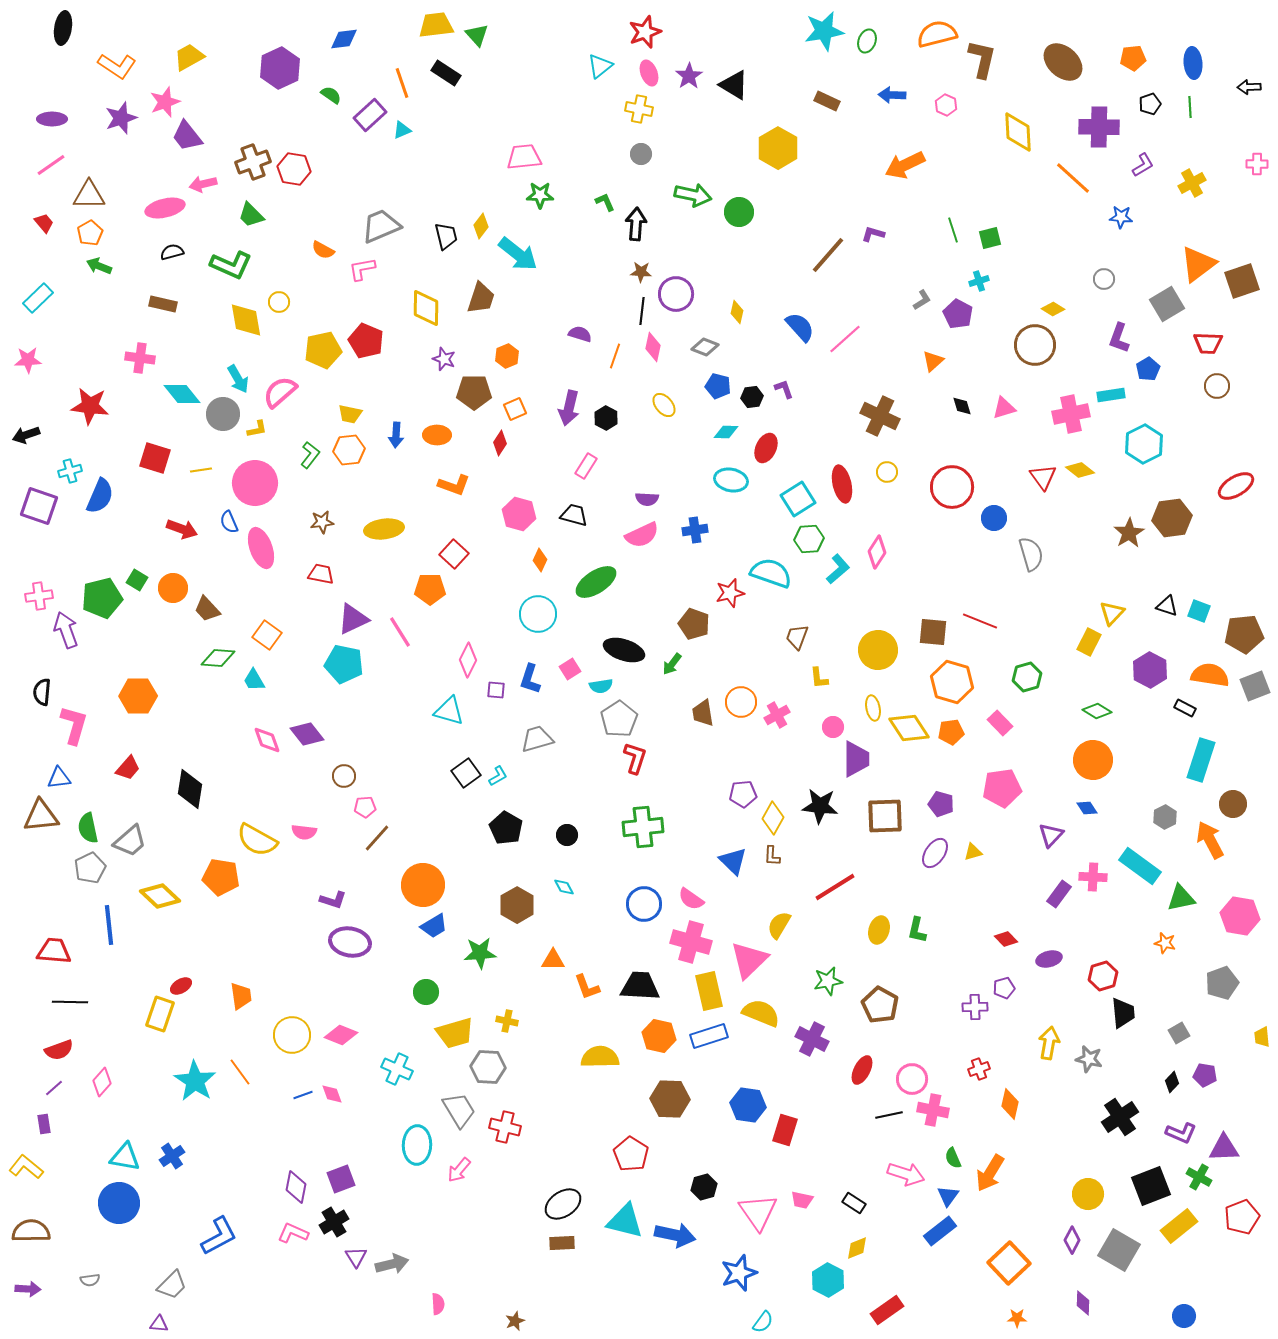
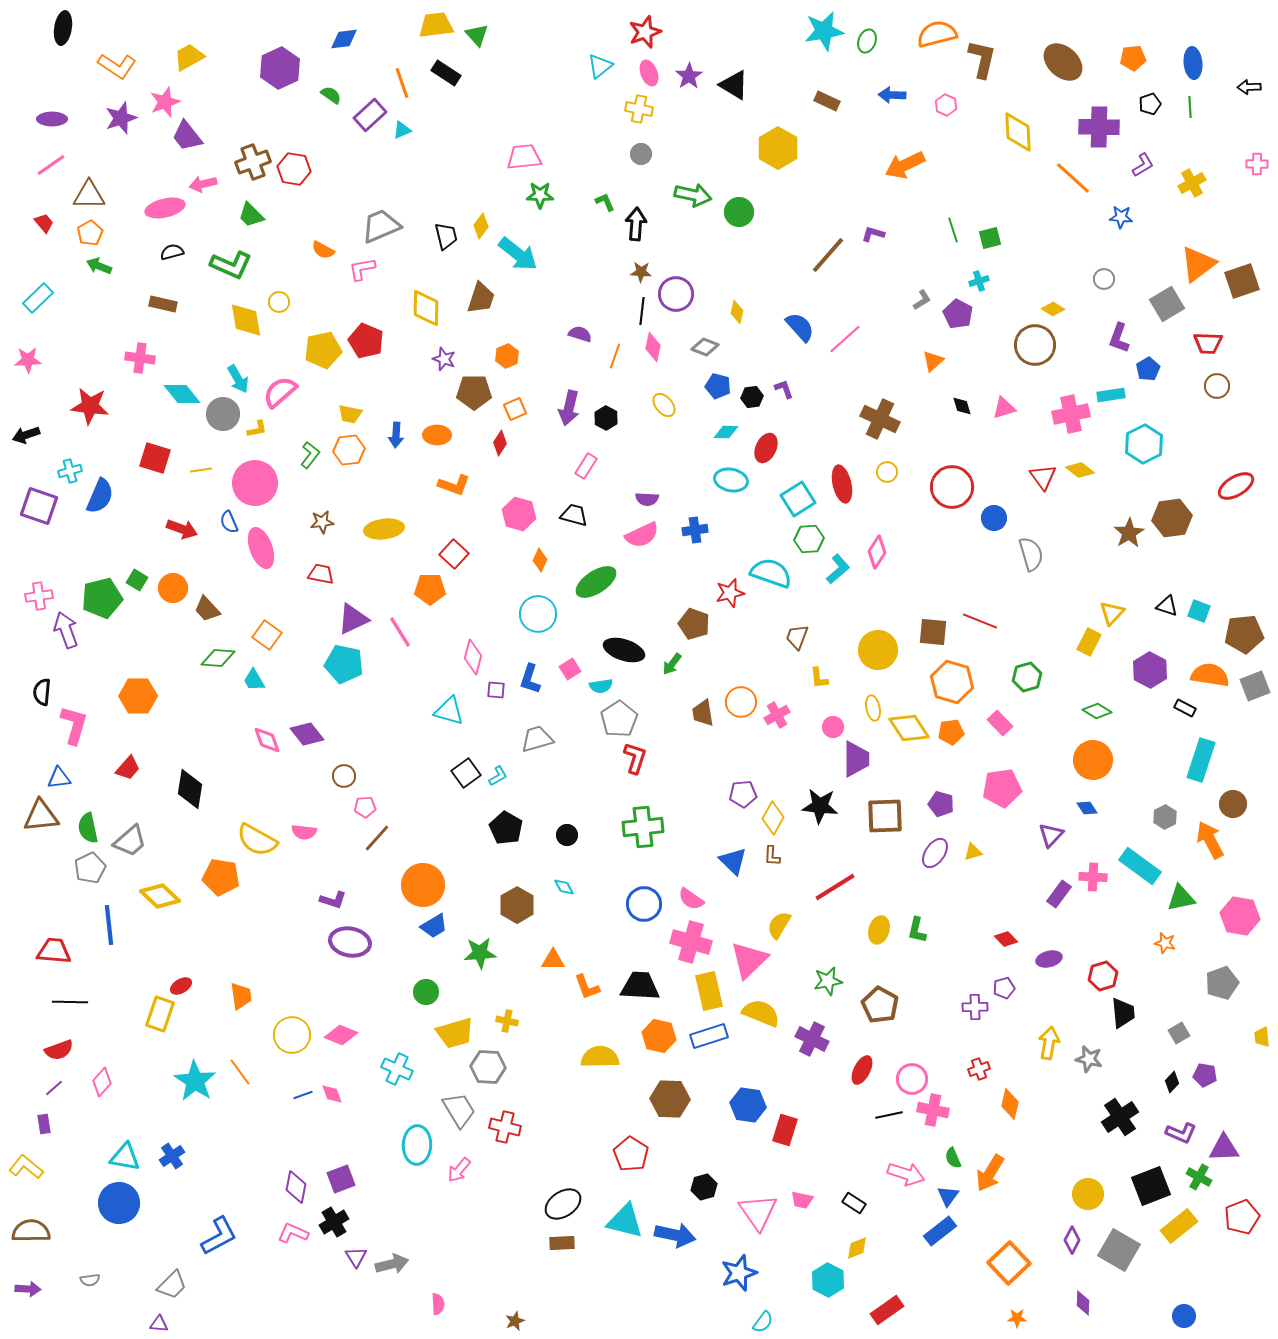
brown cross at (880, 416): moved 3 px down
pink diamond at (468, 660): moved 5 px right, 3 px up; rotated 12 degrees counterclockwise
